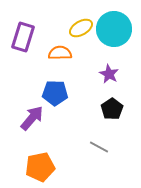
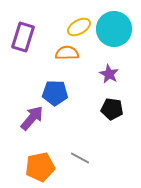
yellow ellipse: moved 2 px left, 1 px up
orange semicircle: moved 7 px right
black pentagon: rotated 30 degrees counterclockwise
gray line: moved 19 px left, 11 px down
